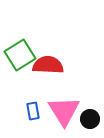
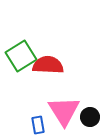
green square: moved 1 px right, 1 px down
blue rectangle: moved 5 px right, 14 px down
black circle: moved 2 px up
